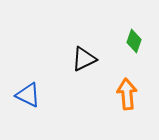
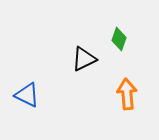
green diamond: moved 15 px left, 2 px up
blue triangle: moved 1 px left
